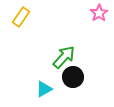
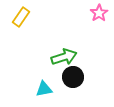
green arrow: rotated 30 degrees clockwise
cyan triangle: rotated 18 degrees clockwise
